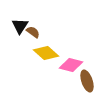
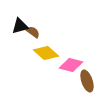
black triangle: rotated 42 degrees clockwise
